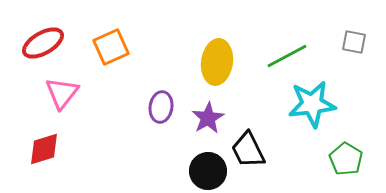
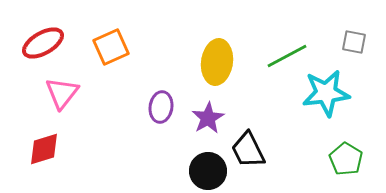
cyan star: moved 14 px right, 11 px up
